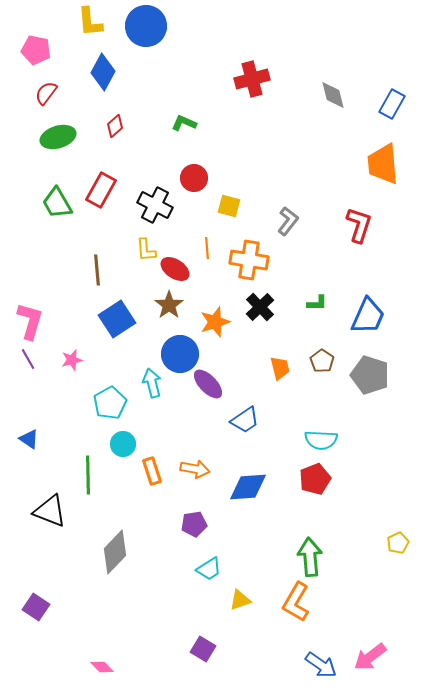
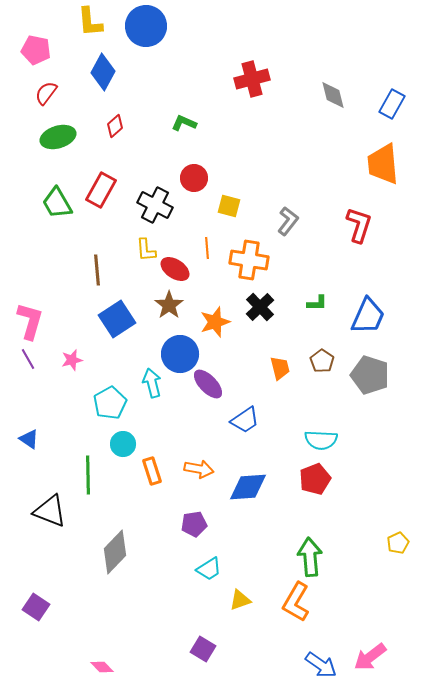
orange arrow at (195, 469): moved 4 px right
